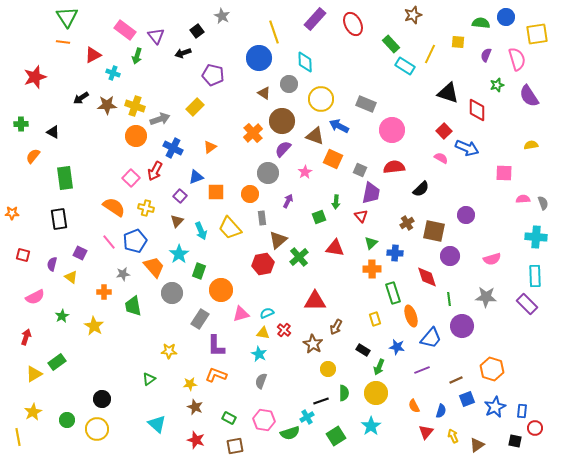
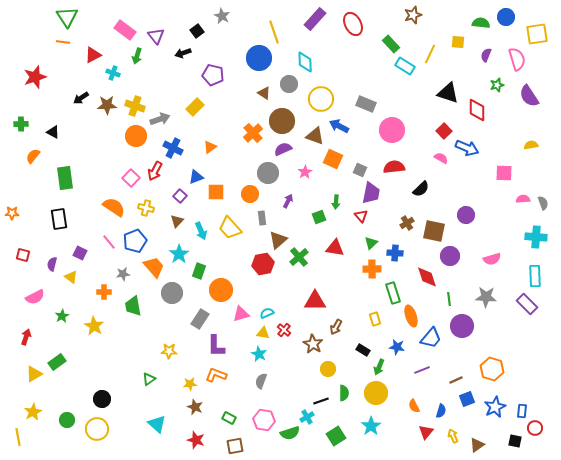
purple semicircle at (283, 149): rotated 24 degrees clockwise
